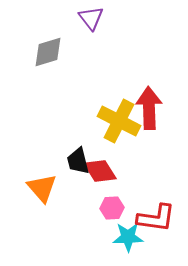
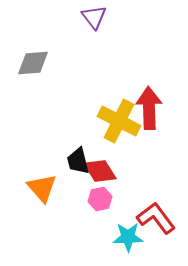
purple triangle: moved 3 px right, 1 px up
gray diamond: moved 15 px left, 11 px down; rotated 12 degrees clockwise
pink hexagon: moved 12 px left, 9 px up; rotated 10 degrees counterclockwise
red L-shape: rotated 135 degrees counterclockwise
